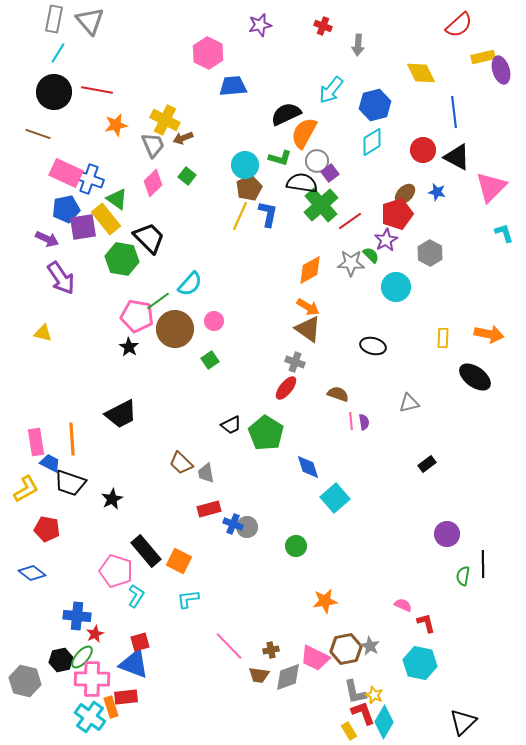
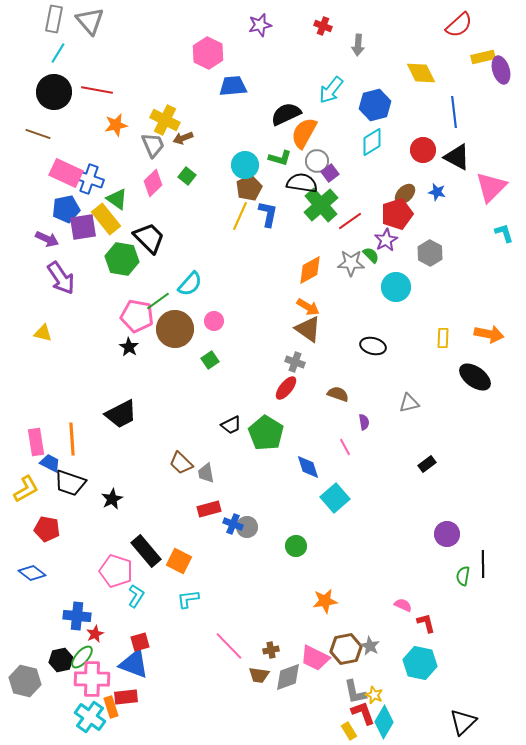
pink line at (351, 421): moved 6 px left, 26 px down; rotated 24 degrees counterclockwise
